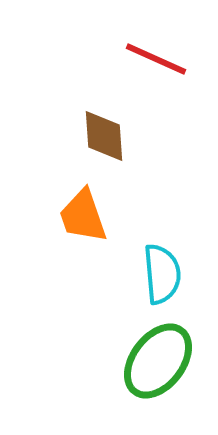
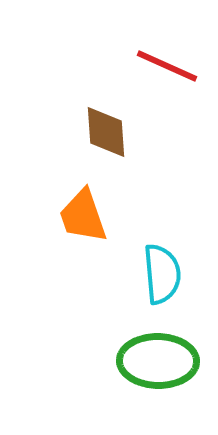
red line: moved 11 px right, 7 px down
brown diamond: moved 2 px right, 4 px up
green ellipse: rotated 54 degrees clockwise
